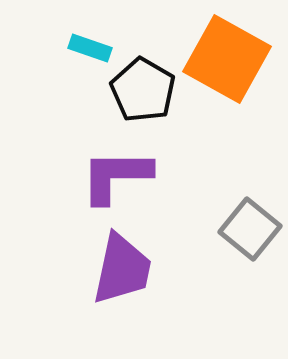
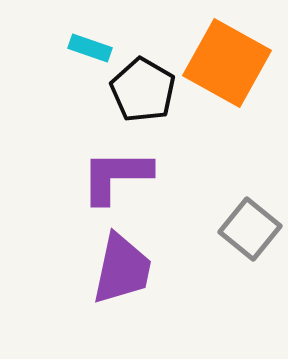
orange square: moved 4 px down
